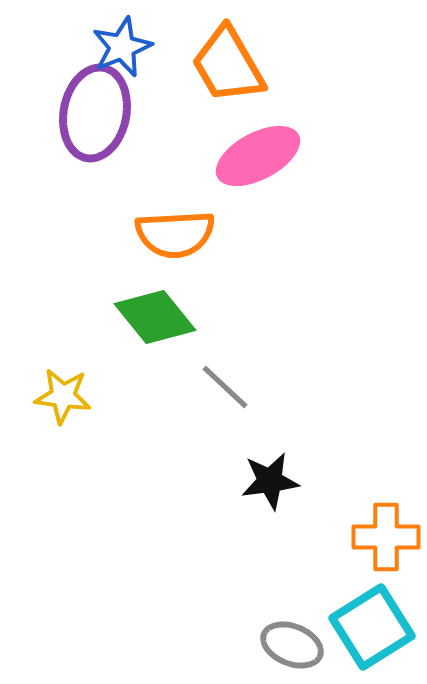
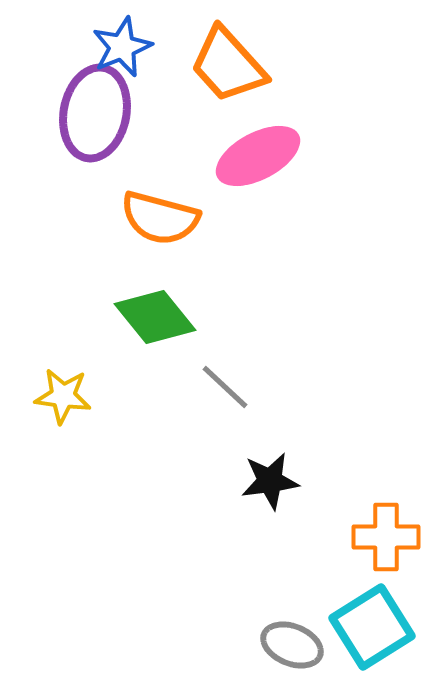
orange trapezoid: rotated 12 degrees counterclockwise
orange semicircle: moved 15 px left, 16 px up; rotated 18 degrees clockwise
